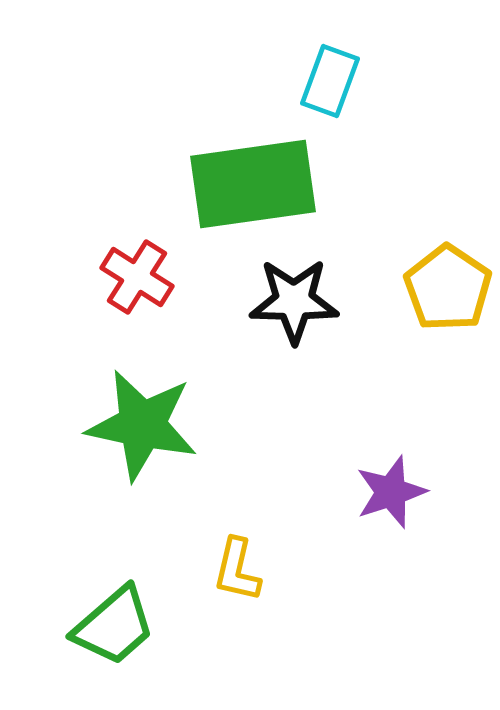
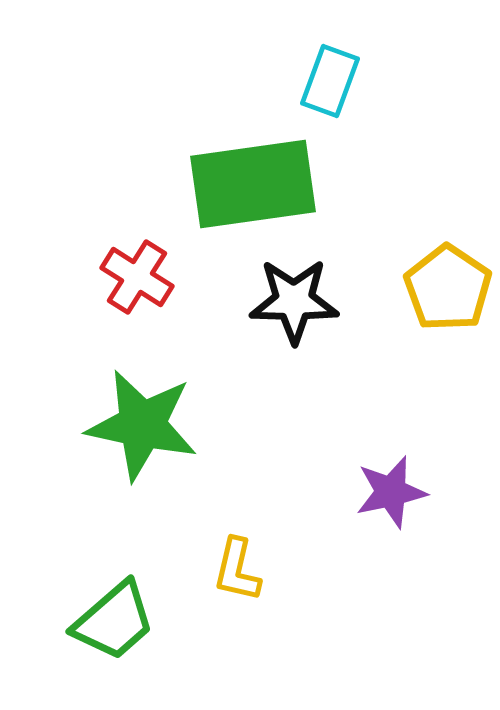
purple star: rotated 6 degrees clockwise
green trapezoid: moved 5 px up
